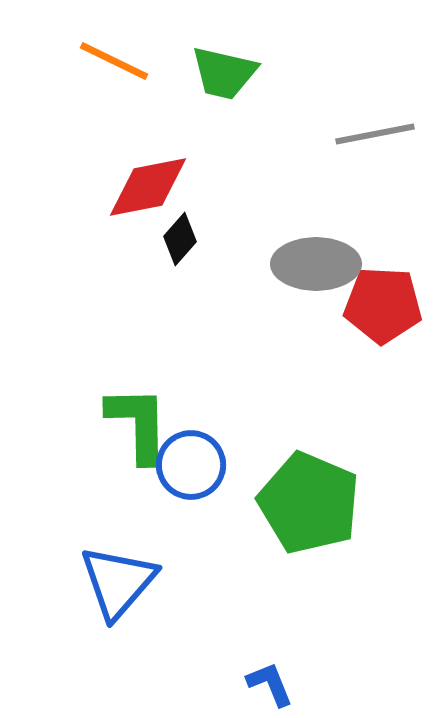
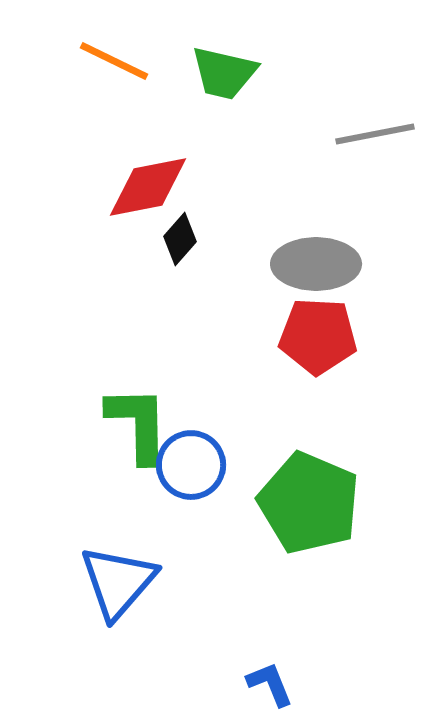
red pentagon: moved 65 px left, 31 px down
